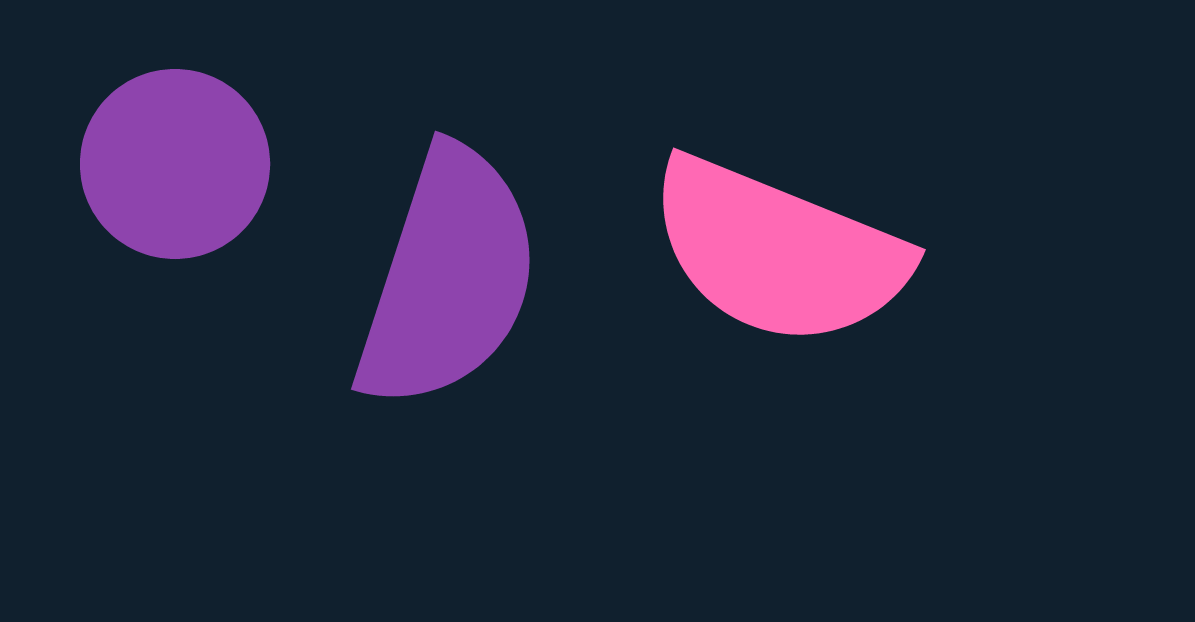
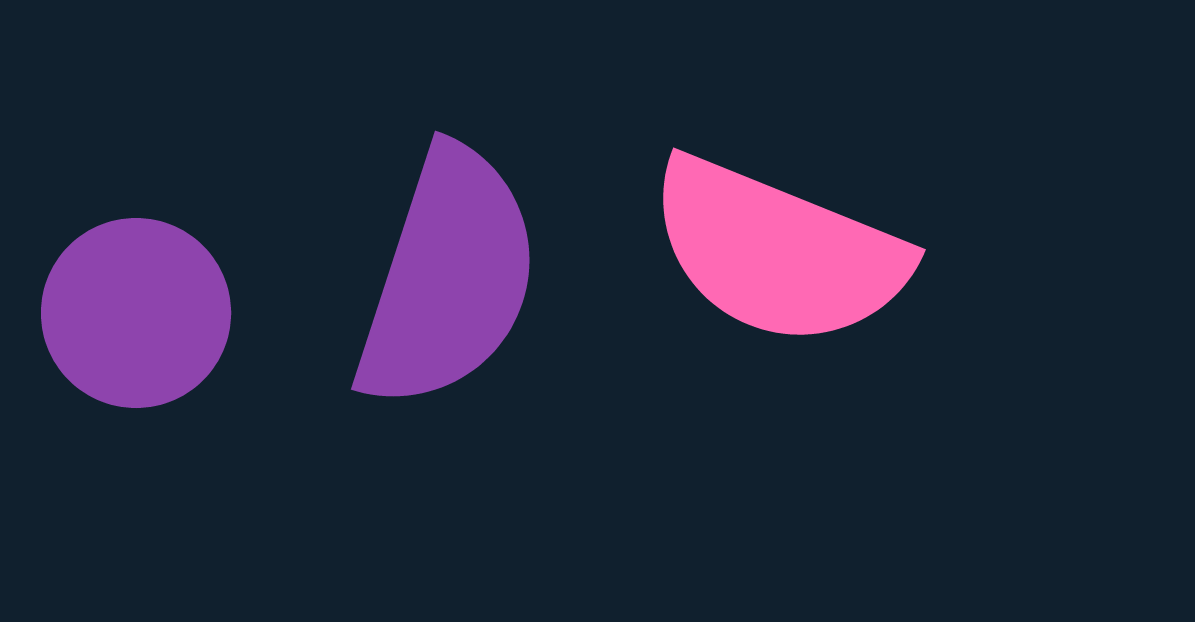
purple circle: moved 39 px left, 149 px down
